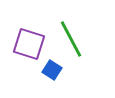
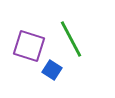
purple square: moved 2 px down
